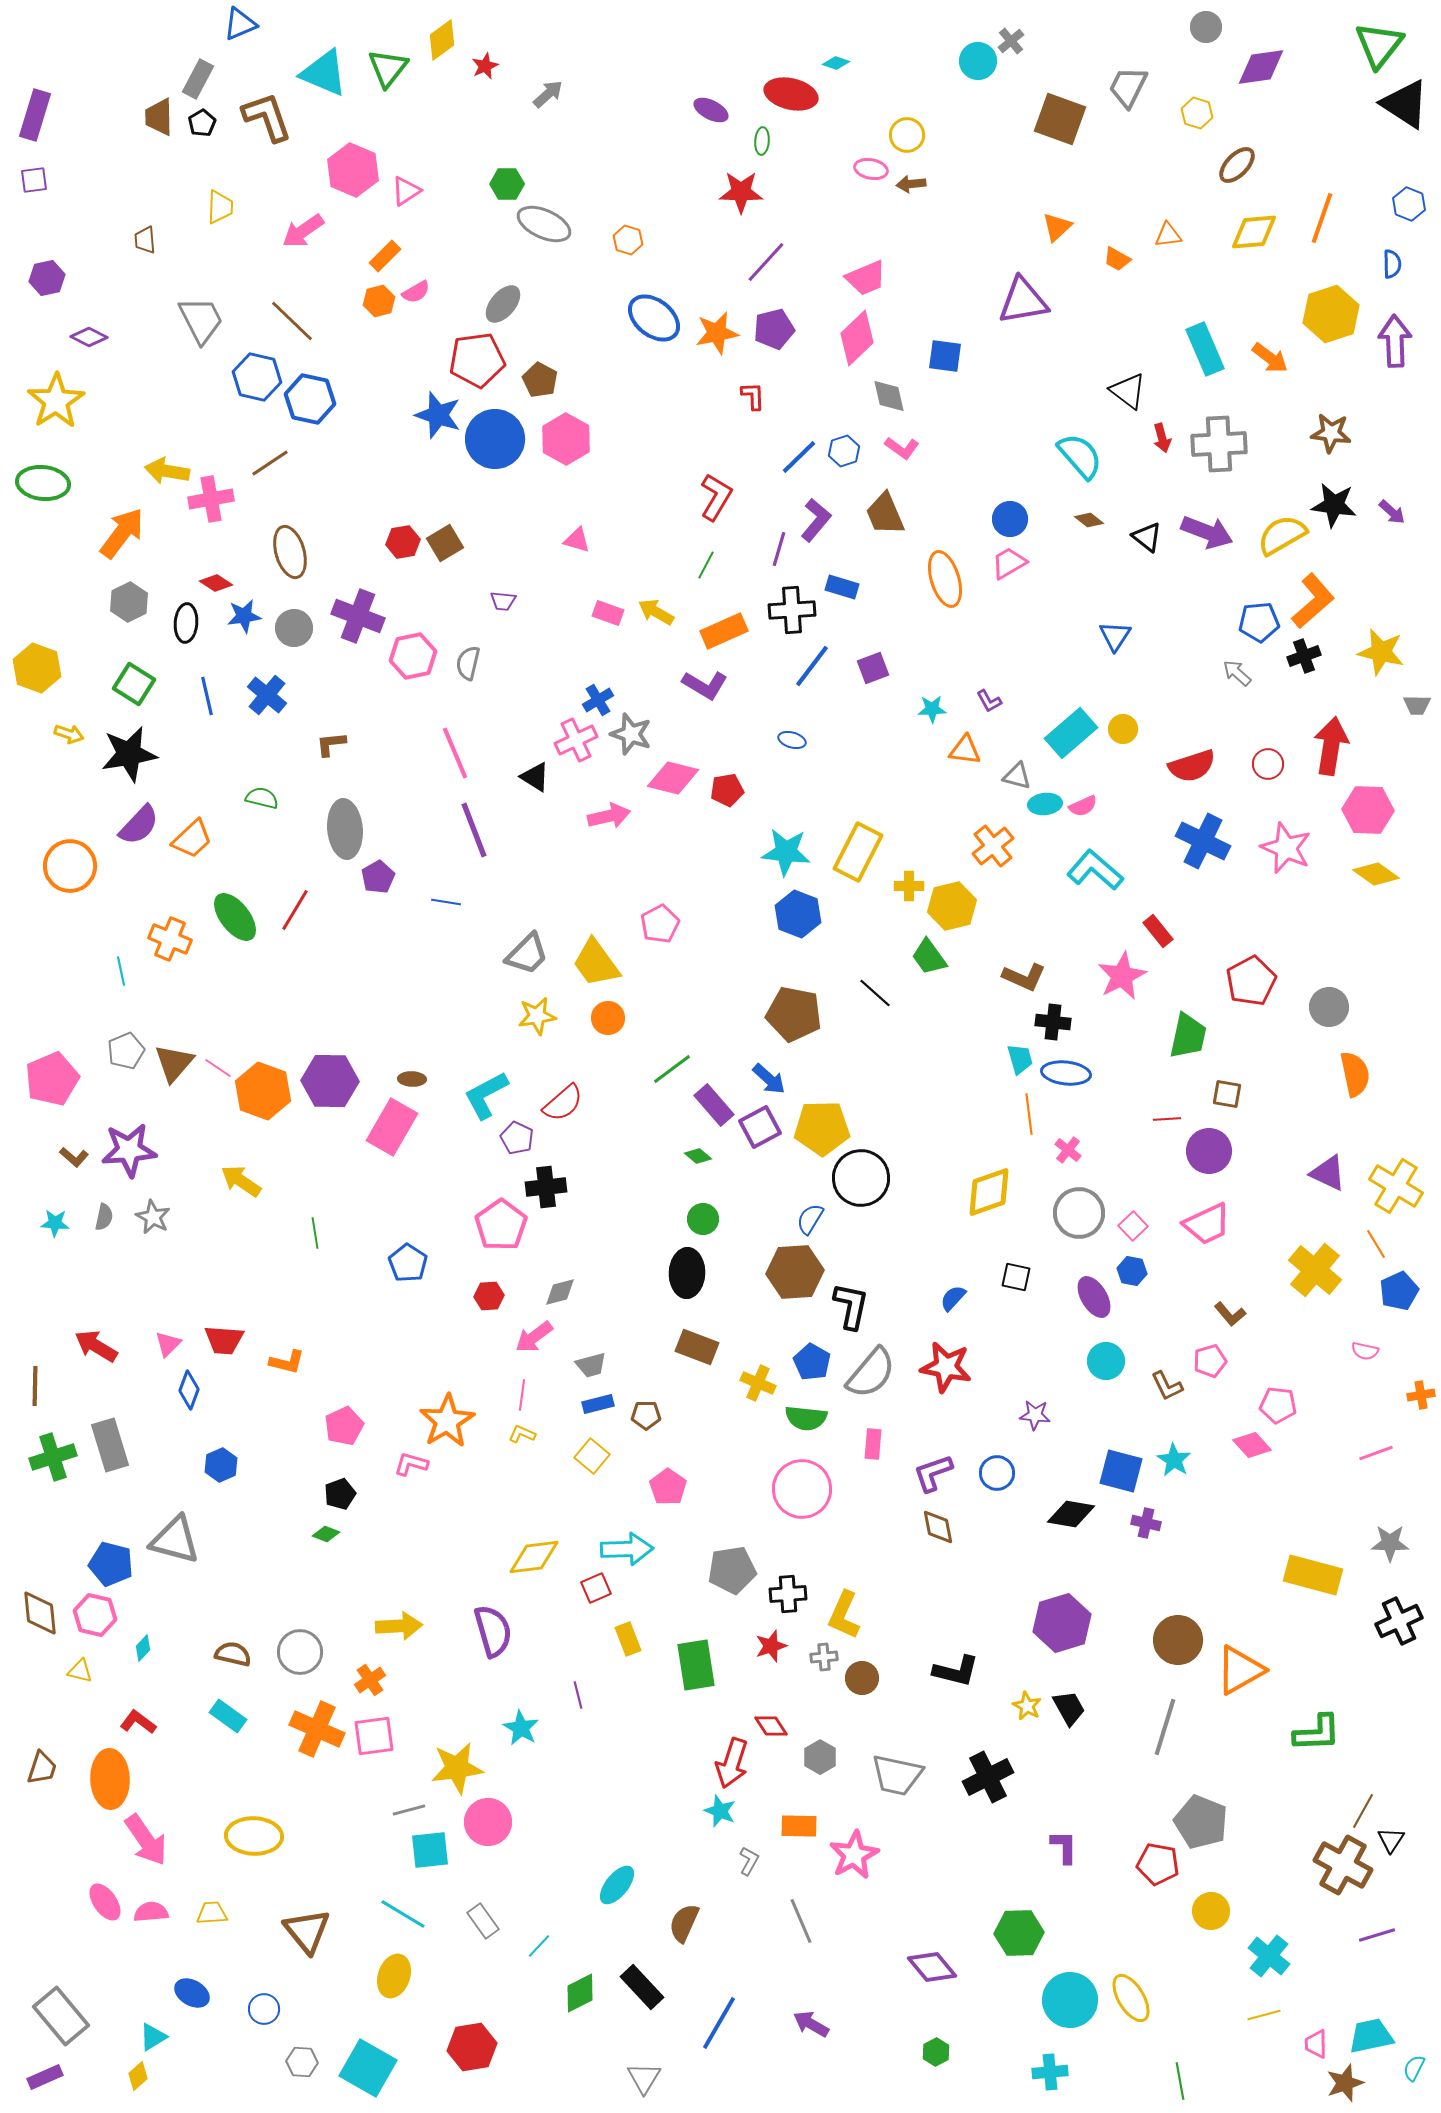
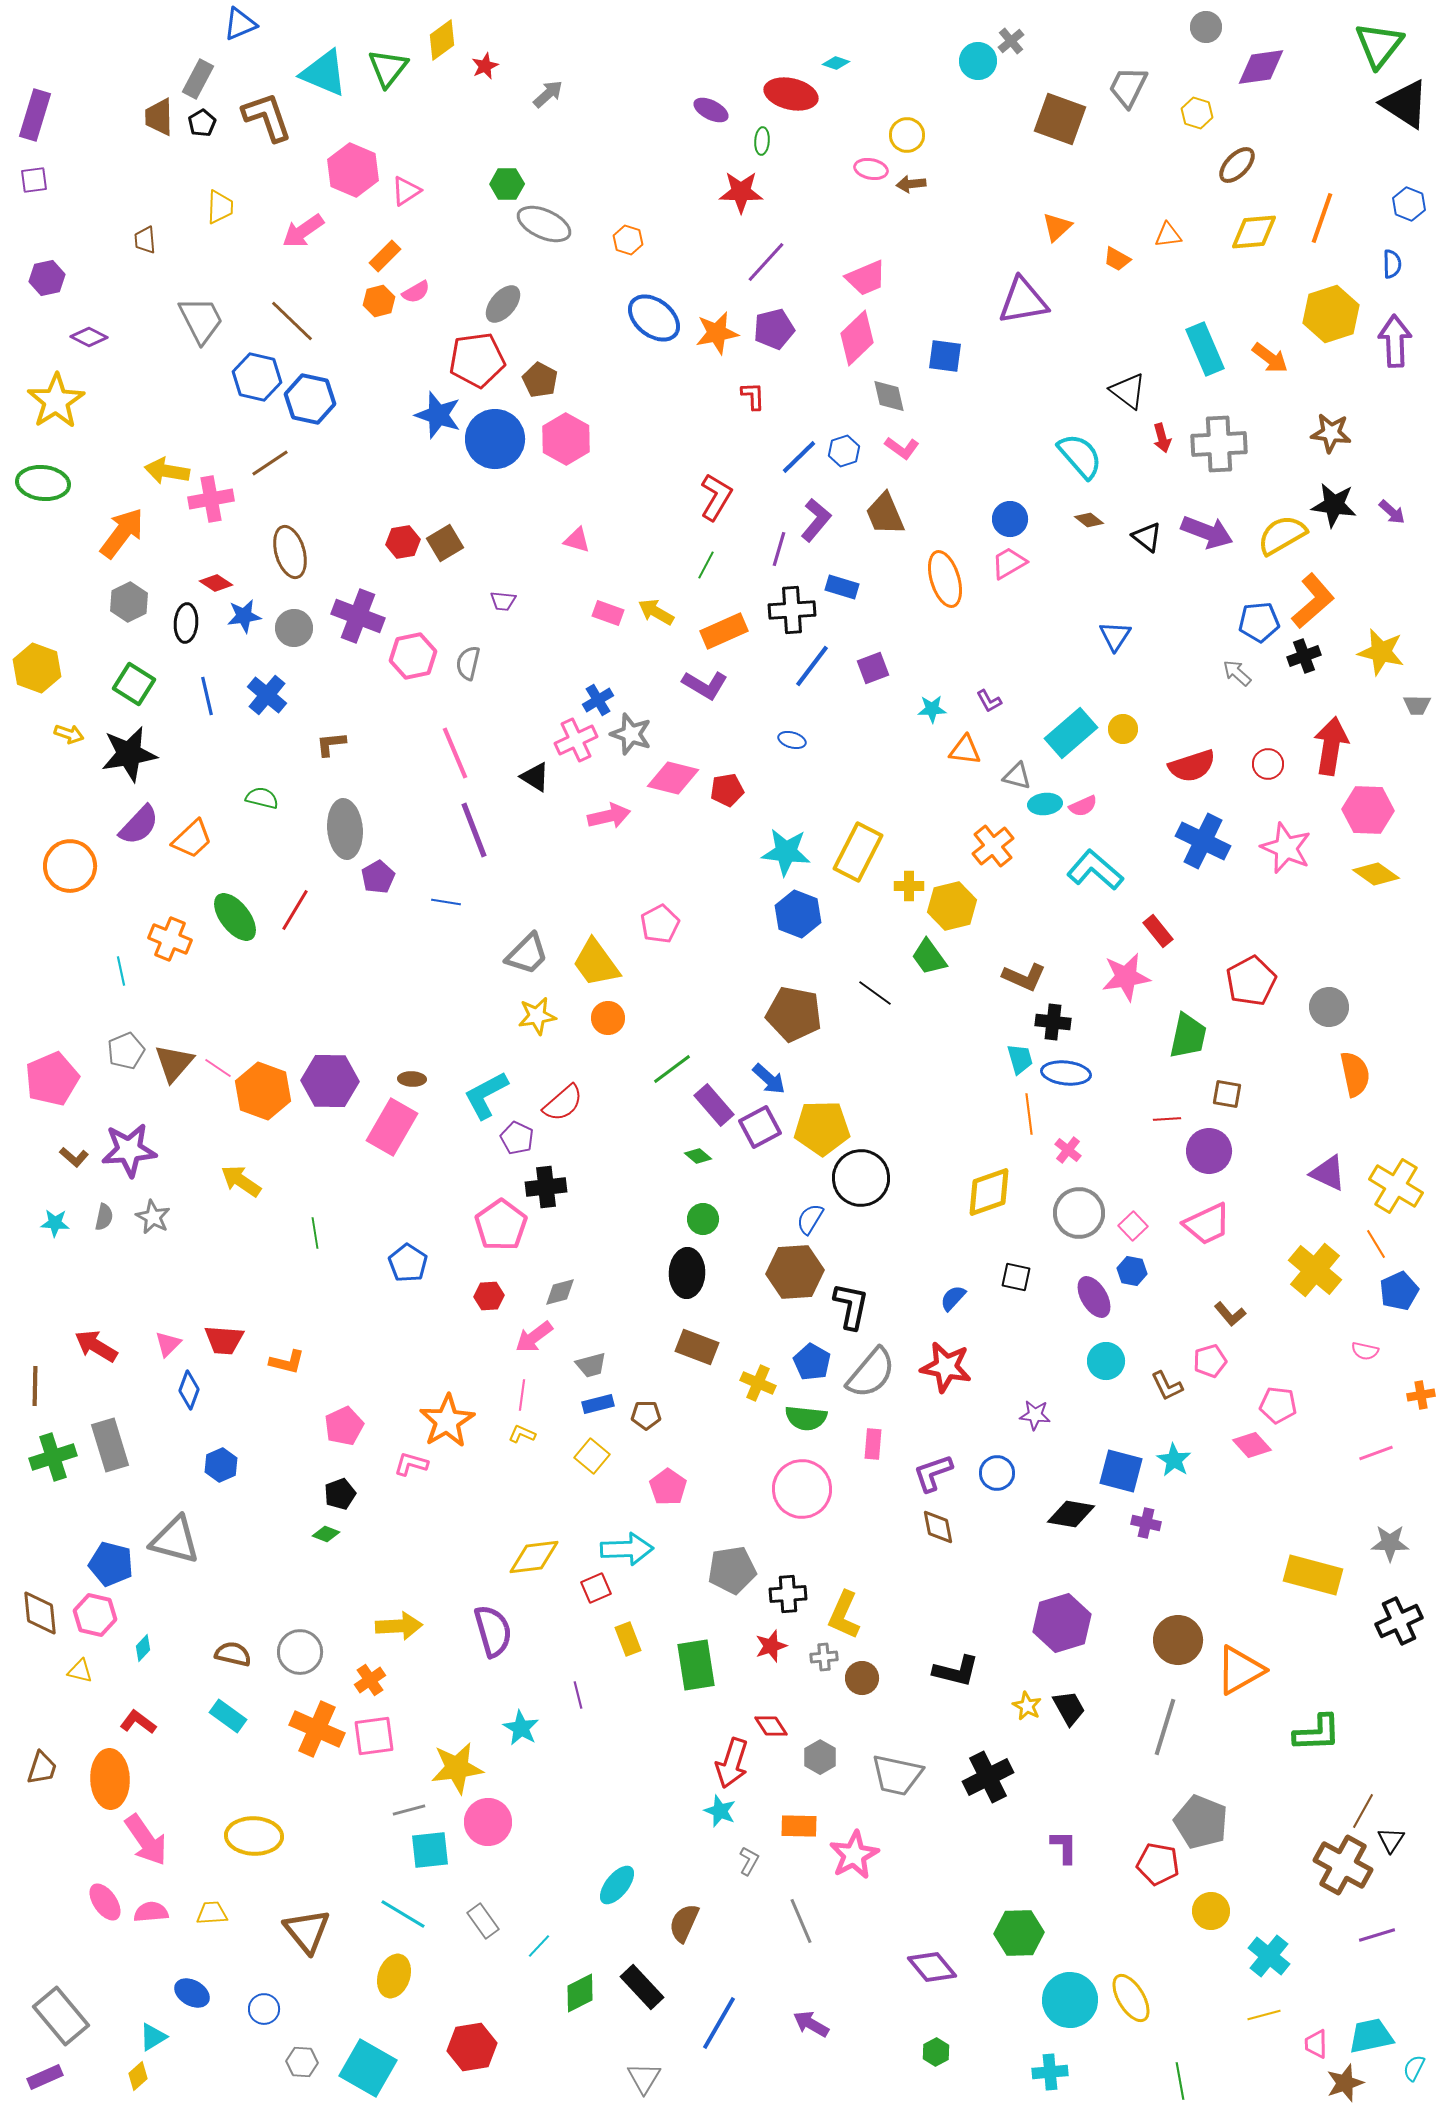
pink star at (1122, 976): moved 4 px right, 1 px down; rotated 18 degrees clockwise
black line at (875, 993): rotated 6 degrees counterclockwise
